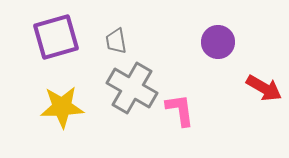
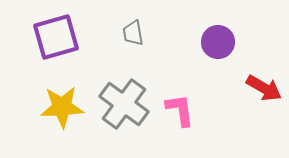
gray trapezoid: moved 17 px right, 8 px up
gray cross: moved 8 px left, 16 px down; rotated 6 degrees clockwise
